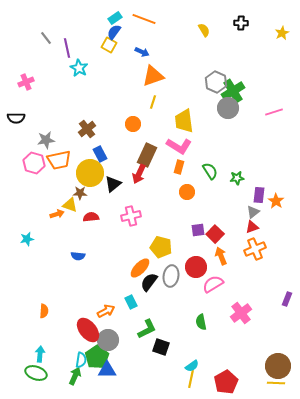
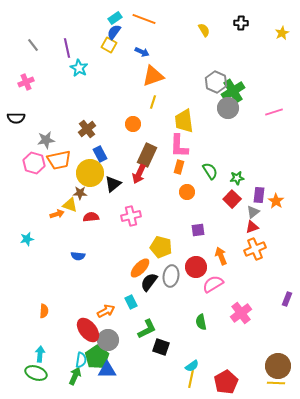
gray line at (46, 38): moved 13 px left, 7 px down
pink L-shape at (179, 146): rotated 60 degrees clockwise
red square at (215, 234): moved 17 px right, 35 px up
